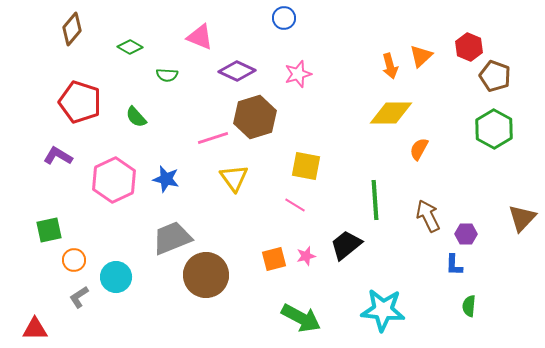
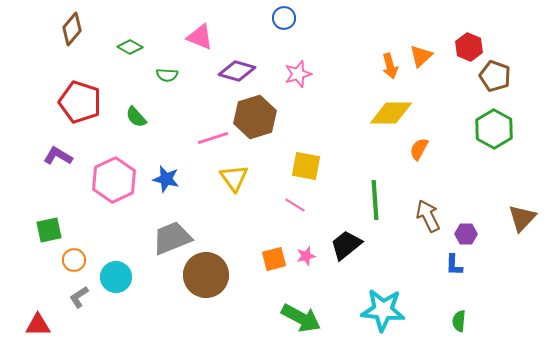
purple diamond at (237, 71): rotated 9 degrees counterclockwise
green semicircle at (469, 306): moved 10 px left, 15 px down
red triangle at (35, 329): moved 3 px right, 4 px up
